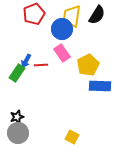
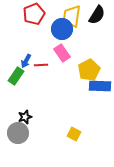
yellow pentagon: moved 1 px right, 5 px down
green rectangle: moved 1 px left, 3 px down
black star: moved 8 px right
yellow square: moved 2 px right, 3 px up
